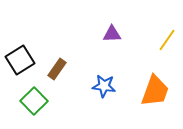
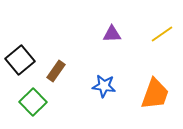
yellow line: moved 5 px left, 6 px up; rotated 20 degrees clockwise
black square: rotated 8 degrees counterclockwise
brown rectangle: moved 1 px left, 2 px down
orange trapezoid: moved 3 px down
green square: moved 1 px left, 1 px down
